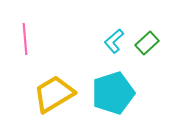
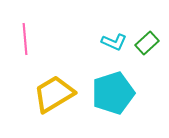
cyan L-shape: moved 1 px down; rotated 115 degrees counterclockwise
